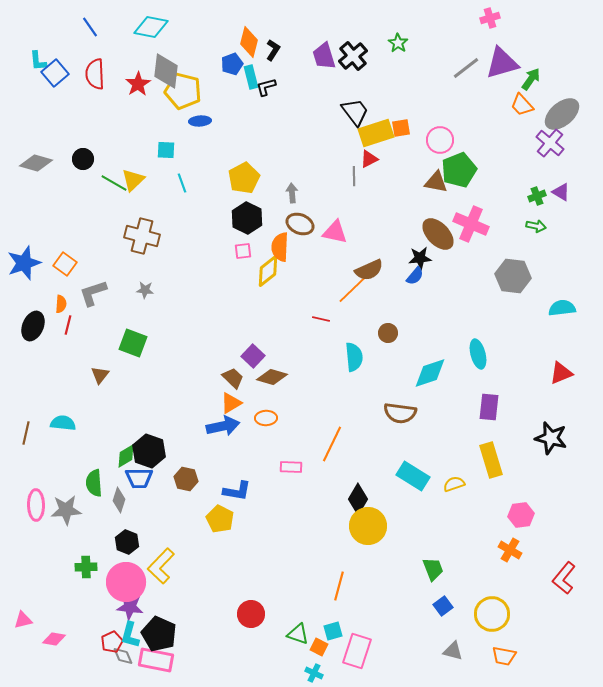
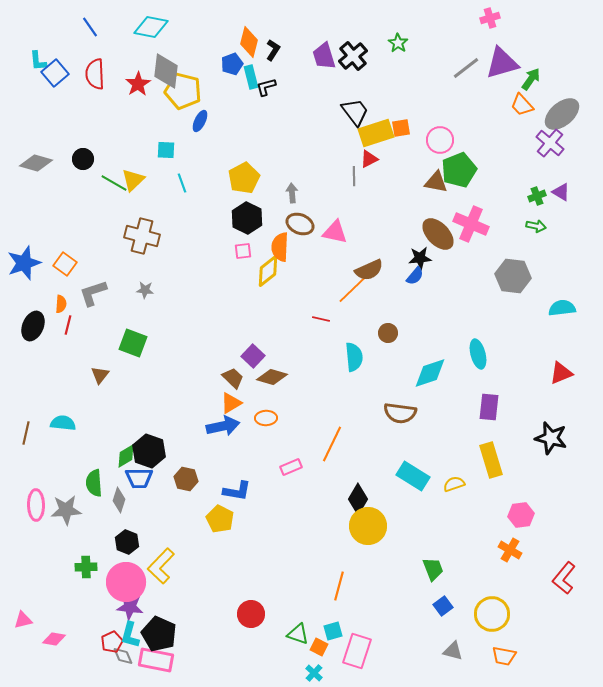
blue ellipse at (200, 121): rotated 60 degrees counterclockwise
pink rectangle at (291, 467): rotated 25 degrees counterclockwise
cyan cross at (314, 673): rotated 18 degrees clockwise
